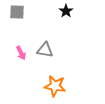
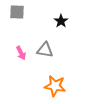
black star: moved 5 px left, 10 px down
